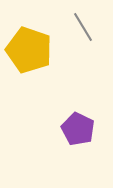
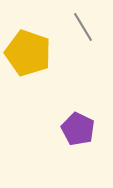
yellow pentagon: moved 1 px left, 3 px down
